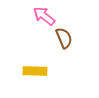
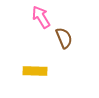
pink arrow: moved 3 px left, 1 px down; rotated 20 degrees clockwise
